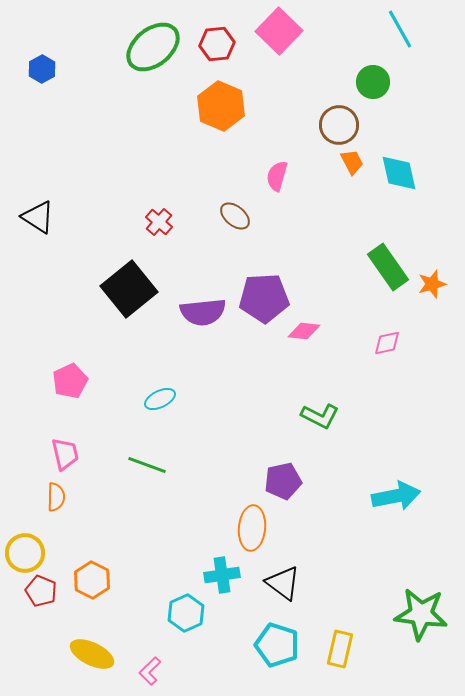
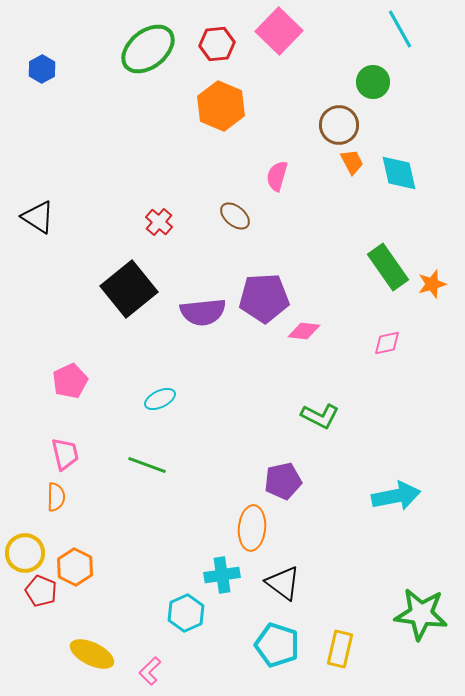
green ellipse at (153, 47): moved 5 px left, 2 px down
orange hexagon at (92, 580): moved 17 px left, 13 px up
